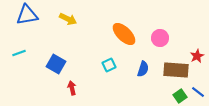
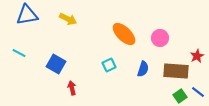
cyan line: rotated 48 degrees clockwise
brown rectangle: moved 1 px down
